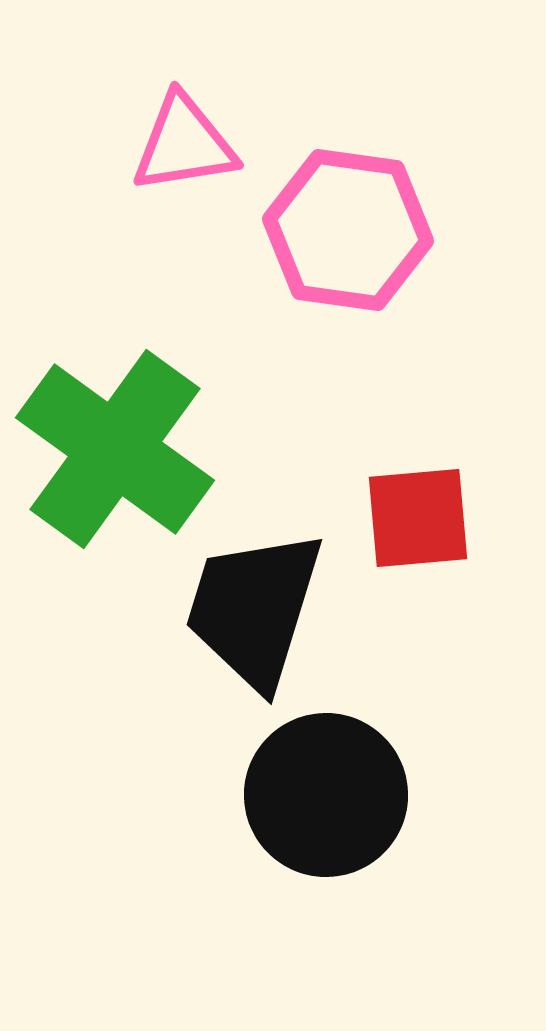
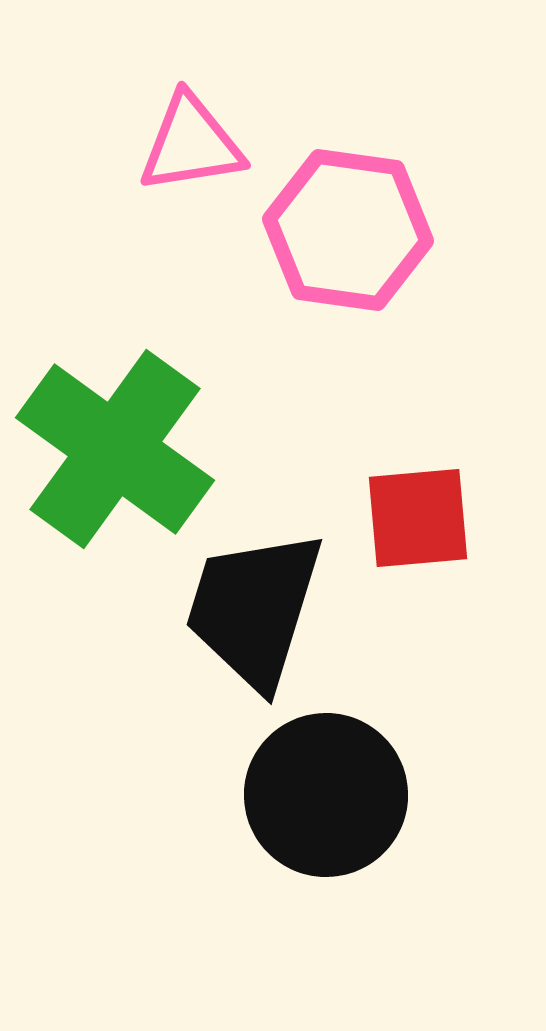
pink triangle: moved 7 px right
